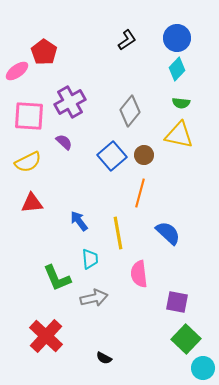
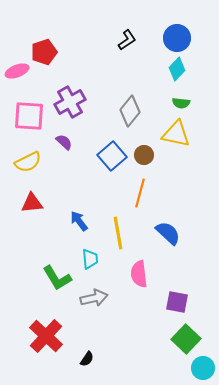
red pentagon: rotated 20 degrees clockwise
pink ellipse: rotated 15 degrees clockwise
yellow triangle: moved 3 px left, 1 px up
green L-shape: rotated 8 degrees counterclockwise
black semicircle: moved 17 px left, 1 px down; rotated 84 degrees counterclockwise
